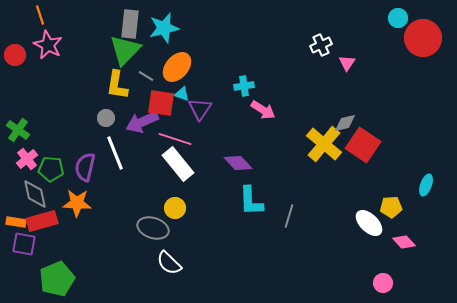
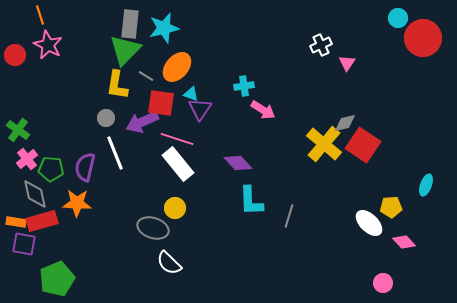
cyan triangle at (182, 94): moved 9 px right
pink line at (175, 139): moved 2 px right
